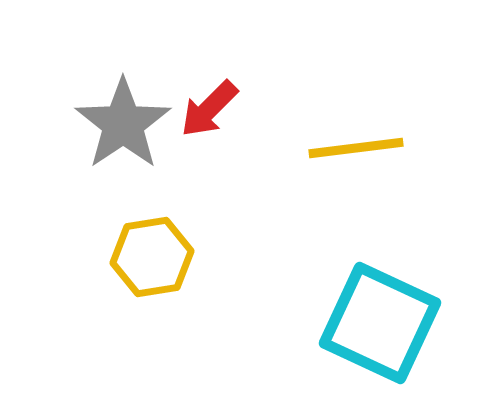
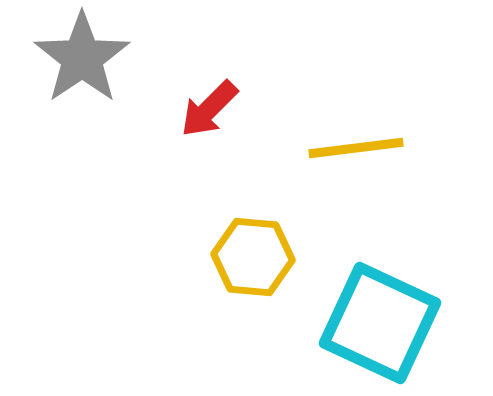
gray star: moved 41 px left, 66 px up
yellow hexagon: moved 101 px right; rotated 14 degrees clockwise
